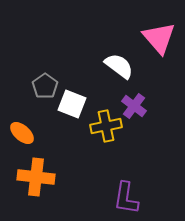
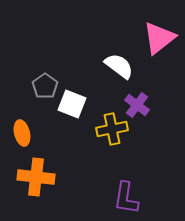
pink triangle: rotated 33 degrees clockwise
purple cross: moved 3 px right, 1 px up
yellow cross: moved 6 px right, 3 px down
orange ellipse: rotated 35 degrees clockwise
